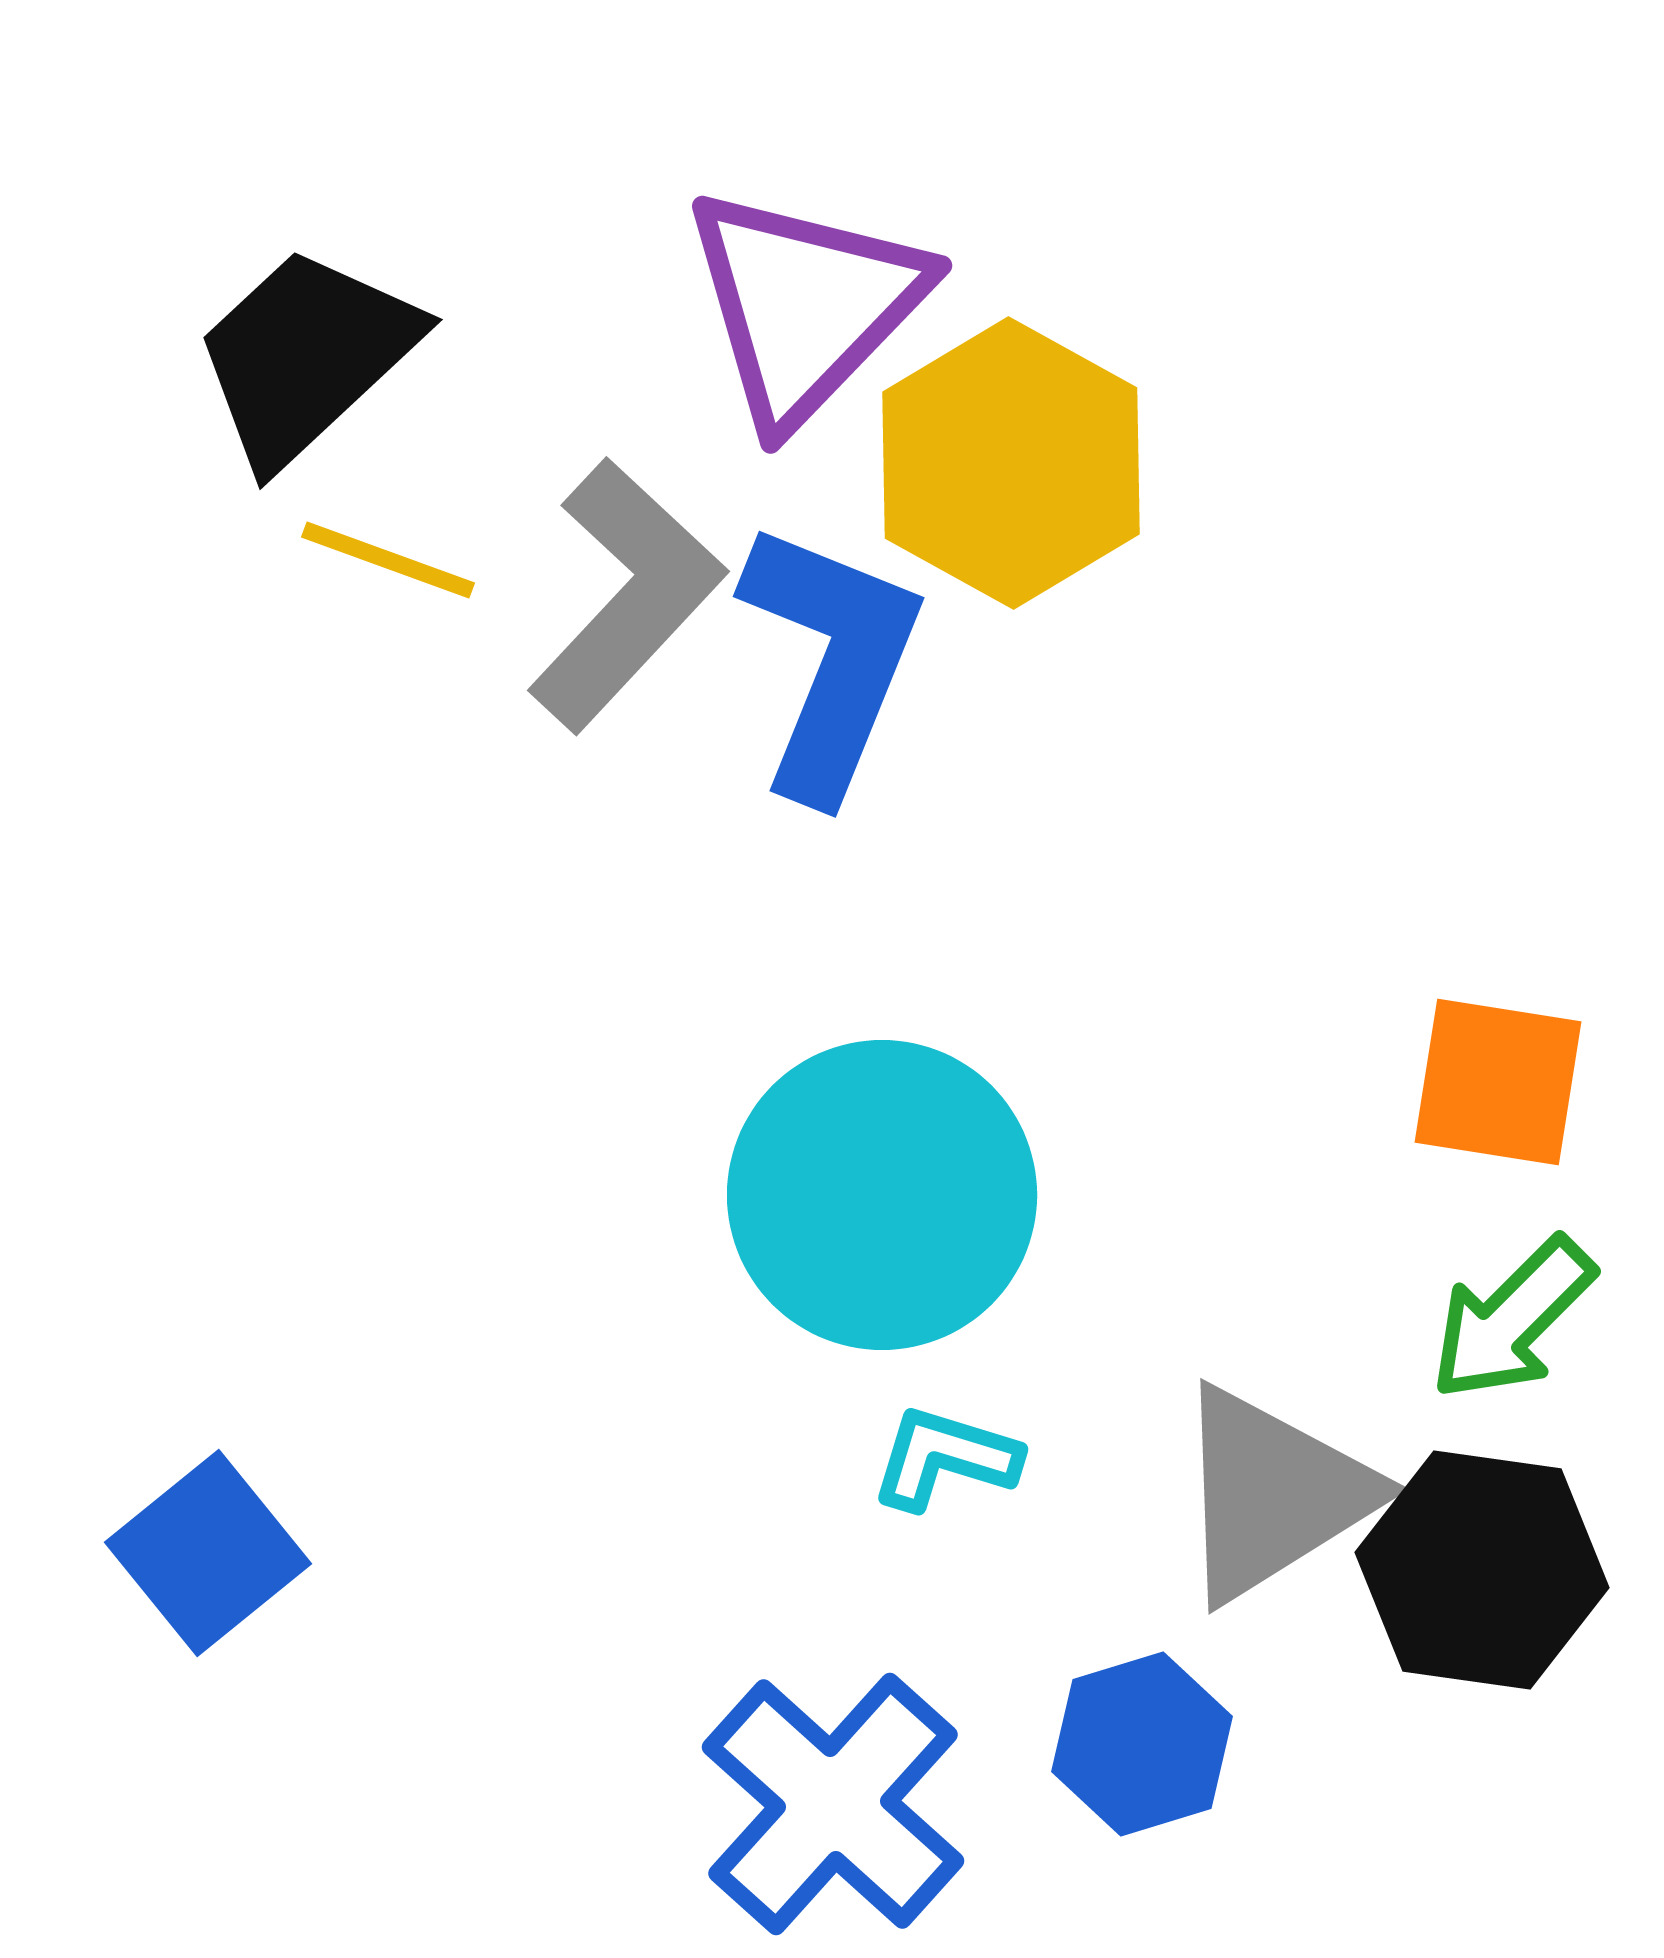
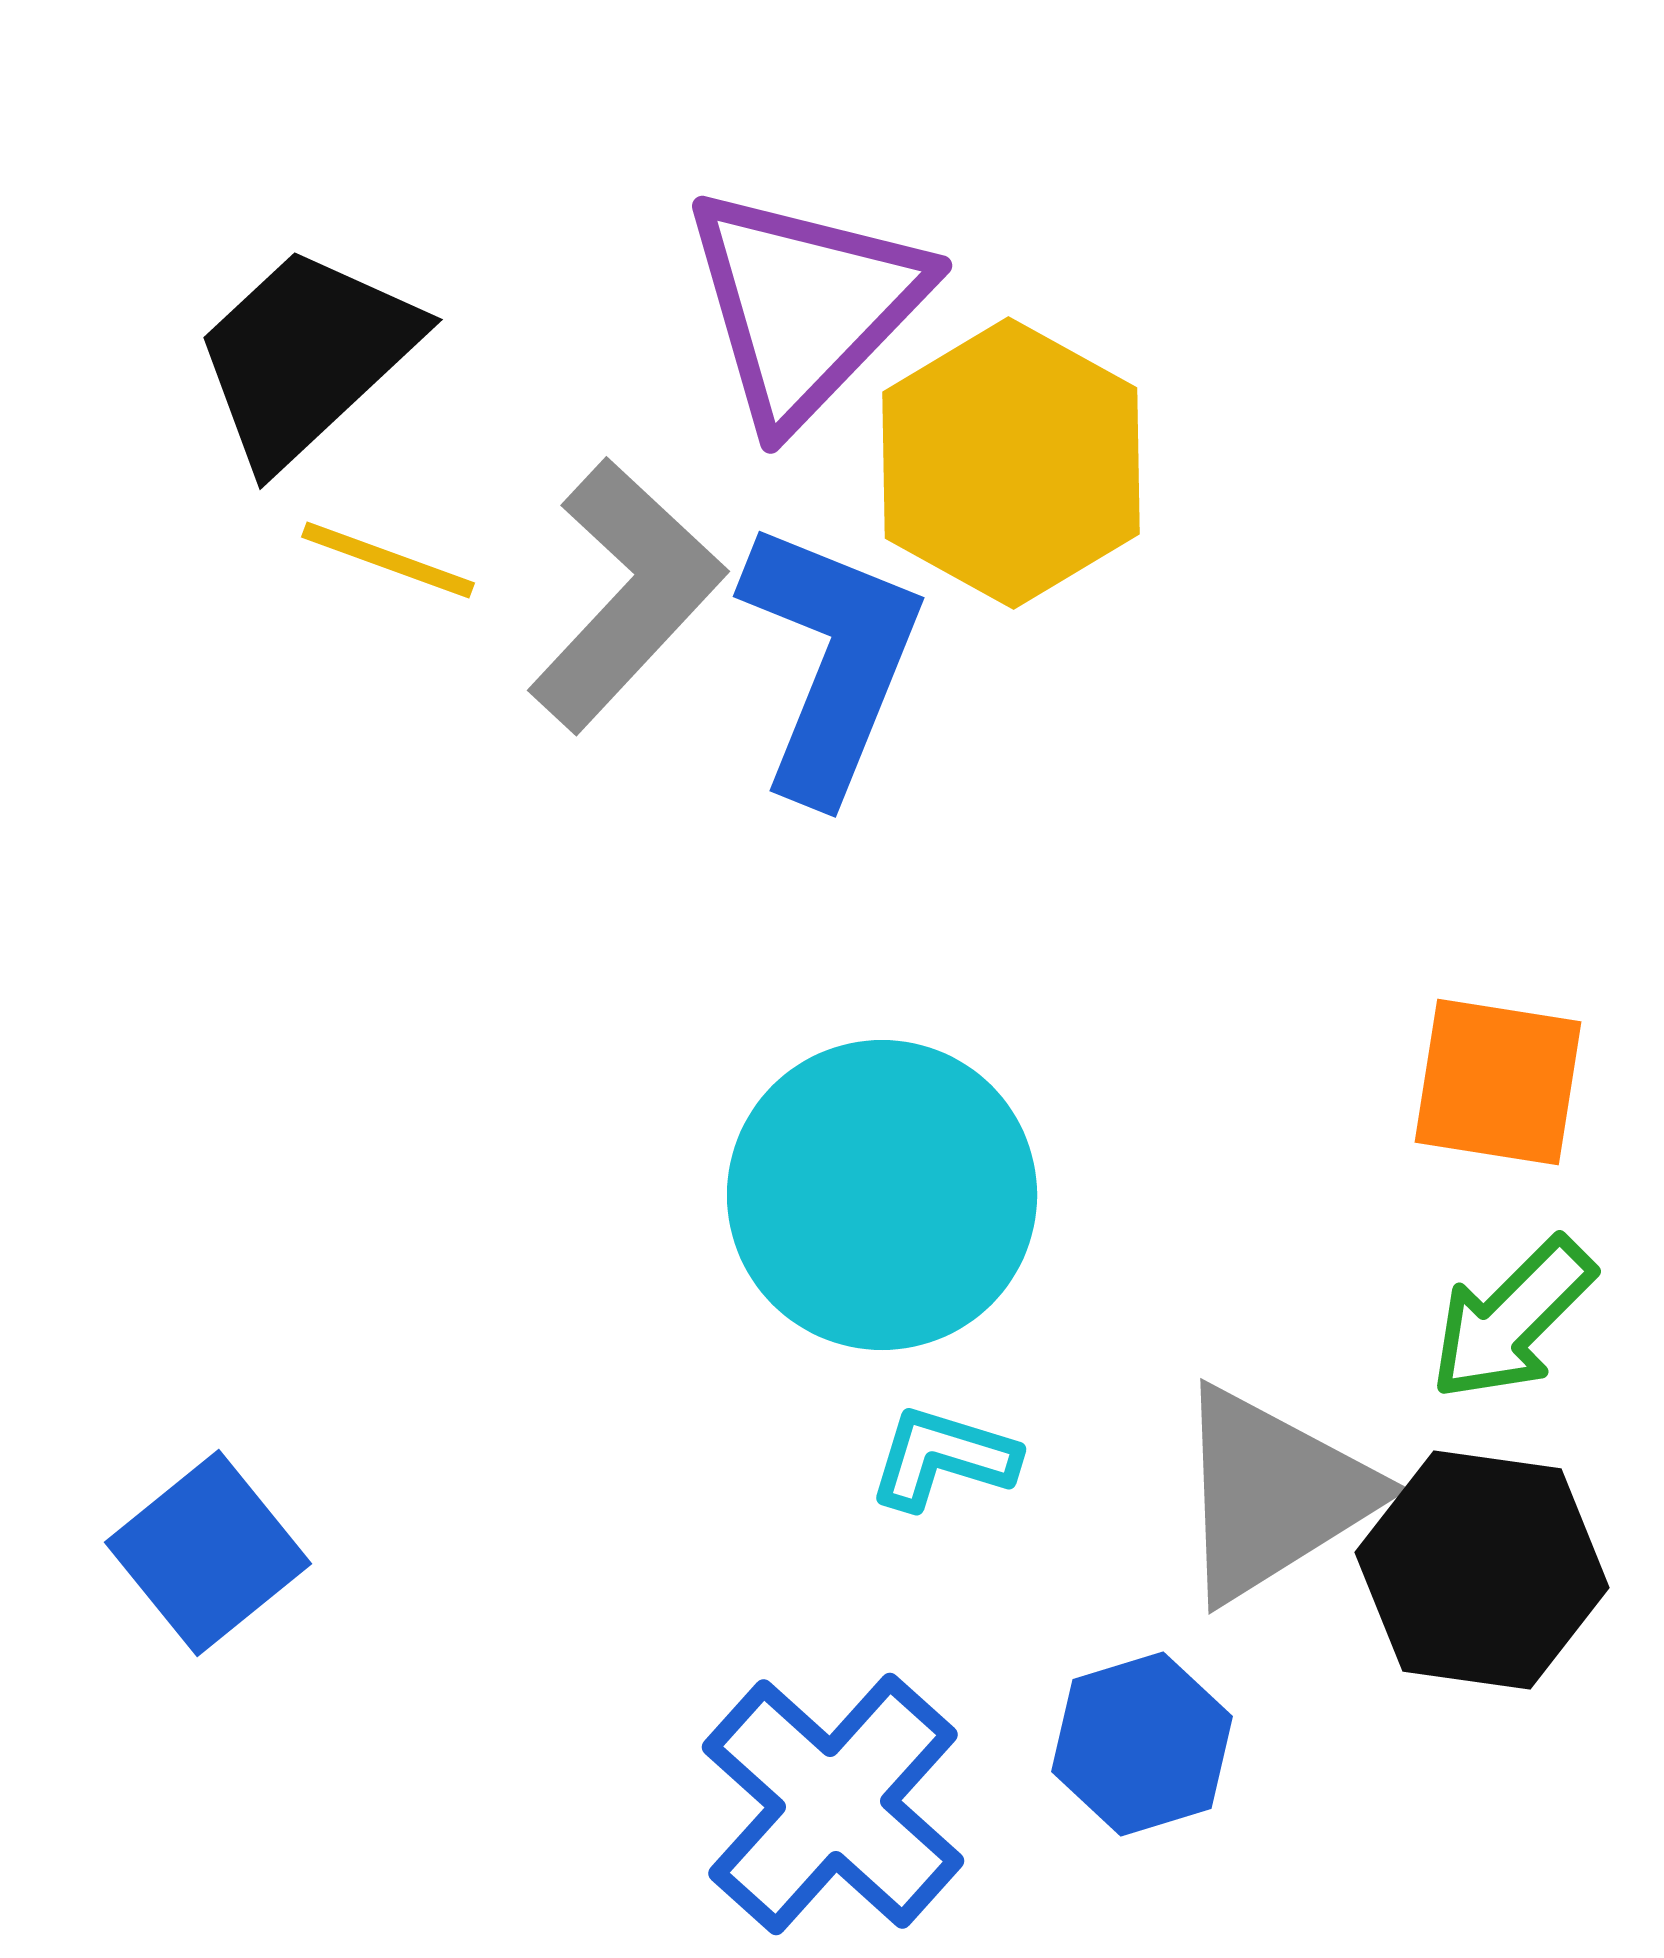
cyan L-shape: moved 2 px left
